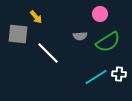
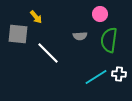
green semicircle: moved 1 px right, 2 px up; rotated 130 degrees clockwise
